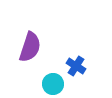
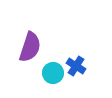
cyan circle: moved 11 px up
